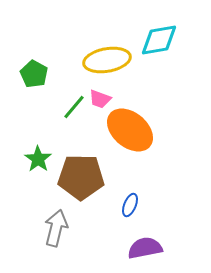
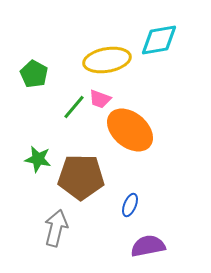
green star: rotated 24 degrees counterclockwise
purple semicircle: moved 3 px right, 2 px up
